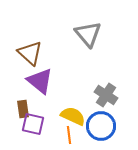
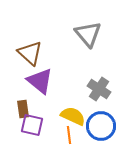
gray cross: moved 7 px left, 6 px up
purple square: moved 1 px left, 1 px down
